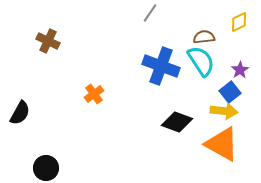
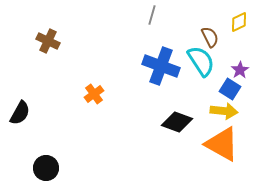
gray line: moved 2 px right, 2 px down; rotated 18 degrees counterclockwise
brown semicircle: moved 6 px right; rotated 70 degrees clockwise
blue square: moved 3 px up; rotated 20 degrees counterclockwise
